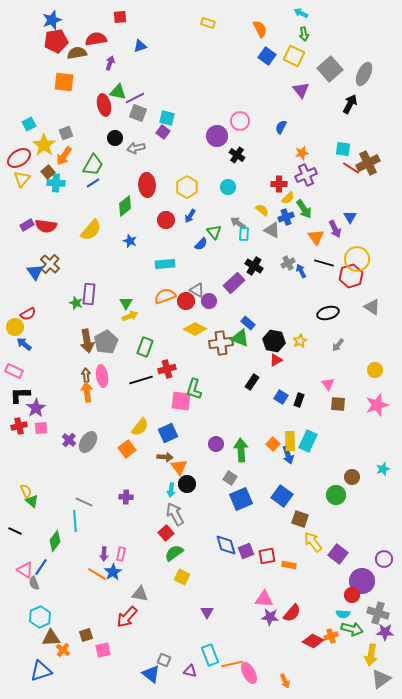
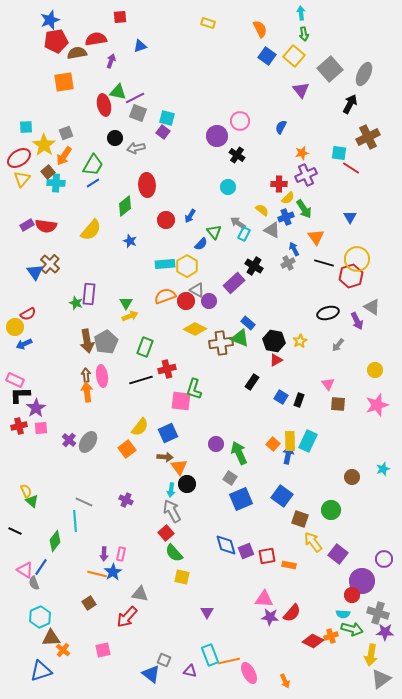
cyan arrow at (301, 13): rotated 56 degrees clockwise
blue star at (52, 20): moved 2 px left
yellow square at (294, 56): rotated 15 degrees clockwise
purple arrow at (110, 63): moved 1 px right, 2 px up
orange square at (64, 82): rotated 15 degrees counterclockwise
cyan square at (29, 124): moved 3 px left, 3 px down; rotated 24 degrees clockwise
cyan square at (343, 149): moved 4 px left, 4 px down
brown cross at (368, 163): moved 26 px up
yellow hexagon at (187, 187): moved 79 px down
purple arrow at (335, 229): moved 22 px right, 92 px down
cyan rectangle at (244, 234): rotated 24 degrees clockwise
blue arrow at (301, 271): moved 7 px left, 22 px up
blue arrow at (24, 344): rotated 63 degrees counterclockwise
pink rectangle at (14, 371): moved 1 px right, 9 px down
green arrow at (241, 450): moved 2 px left, 3 px down; rotated 20 degrees counterclockwise
blue arrow at (288, 455): rotated 150 degrees counterclockwise
green circle at (336, 495): moved 5 px left, 15 px down
purple cross at (126, 497): moved 3 px down; rotated 24 degrees clockwise
gray arrow at (175, 514): moved 3 px left, 3 px up
green semicircle at (174, 553): rotated 96 degrees counterclockwise
orange line at (97, 574): rotated 18 degrees counterclockwise
yellow square at (182, 577): rotated 14 degrees counterclockwise
brown square at (86, 635): moved 3 px right, 32 px up; rotated 16 degrees counterclockwise
orange line at (232, 664): moved 3 px left, 3 px up
